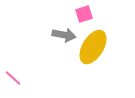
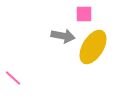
pink square: rotated 18 degrees clockwise
gray arrow: moved 1 px left, 1 px down
